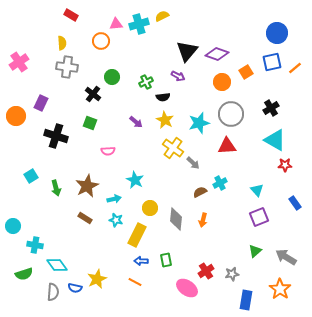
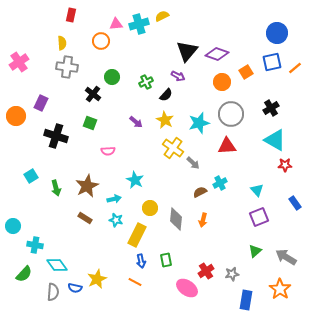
red rectangle at (71, 15): rotated 72 degrees clockwise
black semicircle at (163, 97): moved 3 px right, 2 px up; rotated 40 degrees counterclockwise
blue arrow at (141, 261): rotated 104 degrees counterclockwise
green semicircle at (24, 274): rotated 30 degrees counterclockwise
